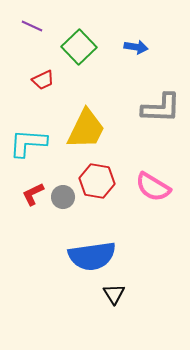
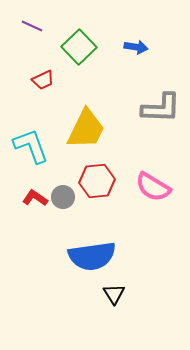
cyan L-shape: moved 3 px right, 3 px down; rotated 66 degrees clockwise
red hexagon: rotated 16 degrees counterclockwise
red L-shape: moved 2 px right, 4 px down; rotated 60 degrees clockwise
